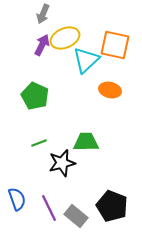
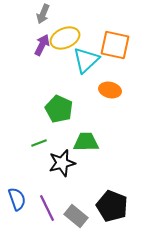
green pentagon: moved 24 px right, 13 px down
purple line: moved 2 px left
